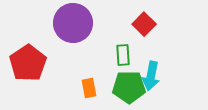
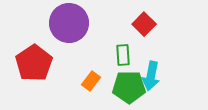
purple circle: moved 4 px left
red pentagon: moved 6 px right
orange rectangle: moved 2 px right, 7 px up; rotated 48 degrees clockwise
